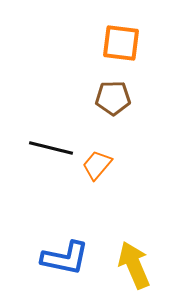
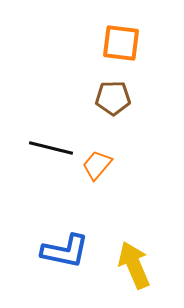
blue L-shape: moved 7 px up
